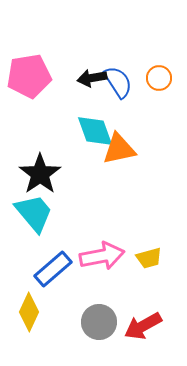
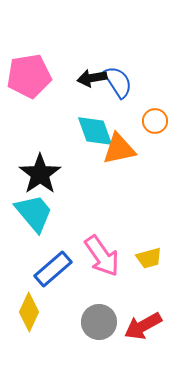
orange circle: moved 4 px left, 43 px down
pink arrow: rotated 66 degrees clockwise
